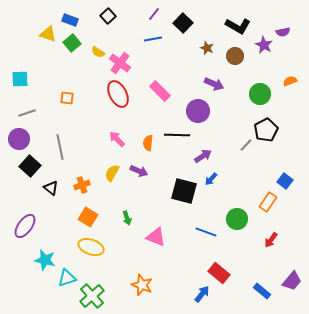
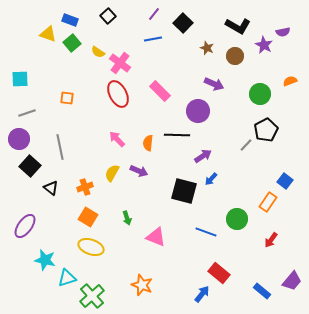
orange cross at (82, 185): moved 3 px right, 2 px down
